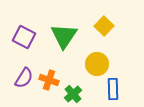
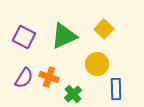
yellow square: moved 3 px down
green triangle: rotated 32 degrees clockwise
orange cross: moved 3 px up
blue rectangle: moved 3 px right
